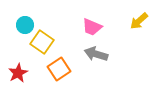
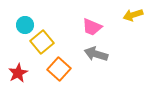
yellow arrow: moved 6 px left, 6 px up; rotated 24 degrees clockwise
yellow square: rotated 15 degrees clockwise
orange square: rotated 15 degrees counterclockwise
